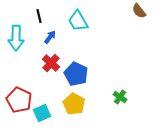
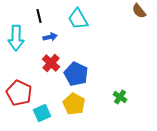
cyan trapezoid: moved 2 px up
blue arrow: rotated 40 degrees clockwise
red pentagon: moved 7 px up
